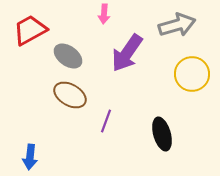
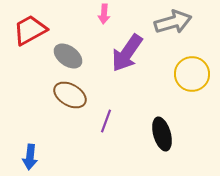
gray arrow: moved 4 px left, 3 px up
